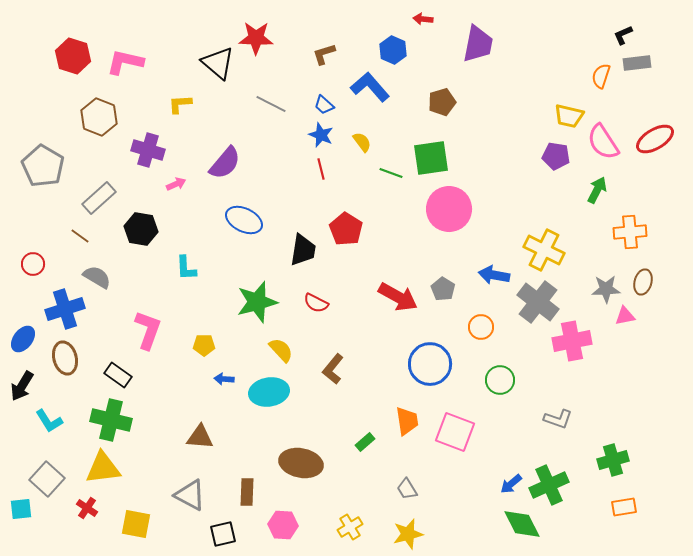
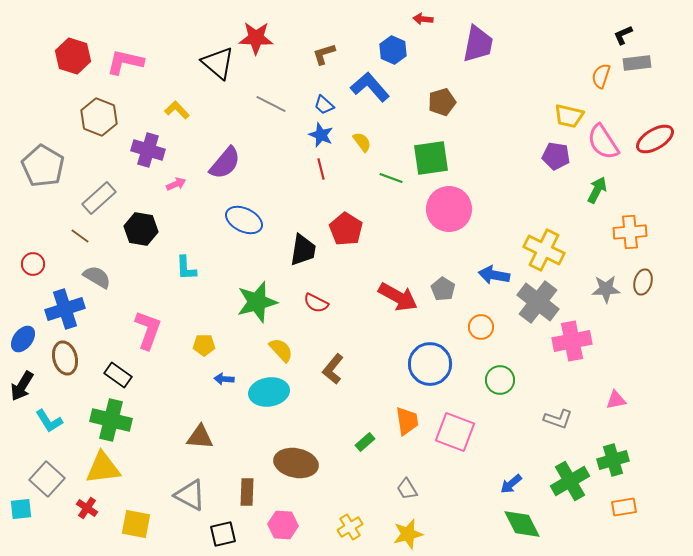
yellow L-shape at (180, 104): moved 3 px left, 6 px down; rotated 50 degrees clockwise
green line at (391, 173): moved 5 px down
pink triangle at (625, 316): moved 9 px left, 84 px down
brown ellipse at (301, 463): moved 5 px left
green cross at (549, 485): moved 21 px right, 4 px up; rotated 6 degrees counterclockwise
